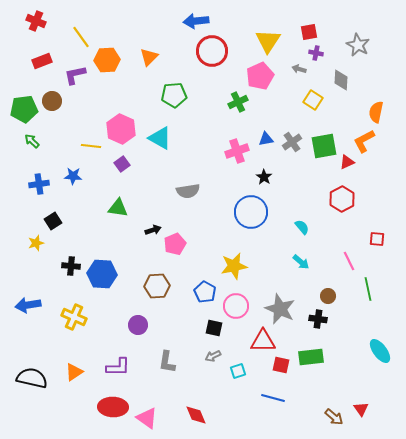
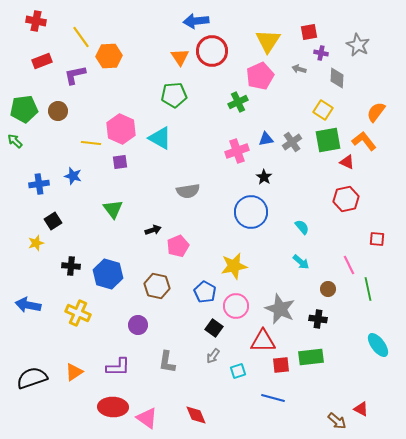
red cross at (36, 21): rotated 12 degrees counterclockwise
purple cross at (316, 53): moved 5 px right
orange triangle at (149, 57): moved 31 px right; rotated 18 degrees counterclockwise
orange hexagon at (107, 60): moved 2 px right, 4 px up
gray diamond at (341, 80): moved 4 px left, 2 px up
yellow square at (313, 100): moved 10 px right, 10 px down
brown circle at (52, 101): moved 6 px right, 10 px down
orange semicircle at (376, 112): rotated 25 degrees clockwise
green arrow at (32, 141): moved 17 px left
orange L-shape at (364, 141): rotated 80 degrees clockwise
yellow line at (91, 146): moved 3 px up
green square at (324, 146): moved 4 px right, 6 px up
red triangle at (347, 162): rotated 49 degrees clockwise
purple square at (122, 164): moved 2 px left, 2 px up; rotated 28 degrees clockwise
blue star at (73, 176): rotated 12 degrees clockwise
red hexagon at (342, 199): moved 4 px right; rotated 15 degrees clockwise
green triangle at (118, 208): moved 5 px left, 1 px down; rotated 45 degrees clockwise
pink pentagon at (175, 244): moved 3 px right, 2 px down
pink line at (349, 261): moved 4 px down
blue hexagon at (102, 274): moved 6 px right; rotated 12 degrees clockwise
brown hexagon at (157, 286): rotated 15 degrees clockwise
brown circle at (328, 296): moved 7 px up
blue arrow at (28, 305): rotated 20 degrees clockwise
yellow cross at (74, 317): moved 4 px right, 4 px up
black square at (214, 328): rotated 24 degrees clockwise
cyan ellipse at (380, 351): moved 2 px left, 6 px up
gray arrow at (213, 356): rotated 28 degrees counterclockwise
red square at (281, 365): rotated 18 degrees counterclockwise
black semicircle at (32, 378): rotated 32 degrees counterclockwise
red triangle at (361, 409): rotated 28 degrees counterclockwise
brown arrow at (334, 417): moved 3 px right, 4 px down
